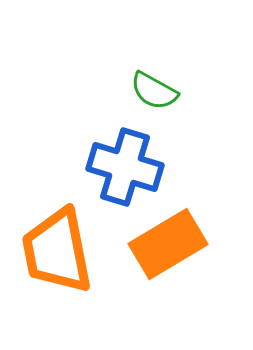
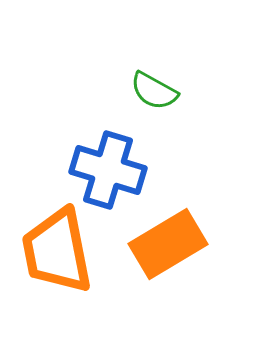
blue cross: moved 17 px left, 3 px down
